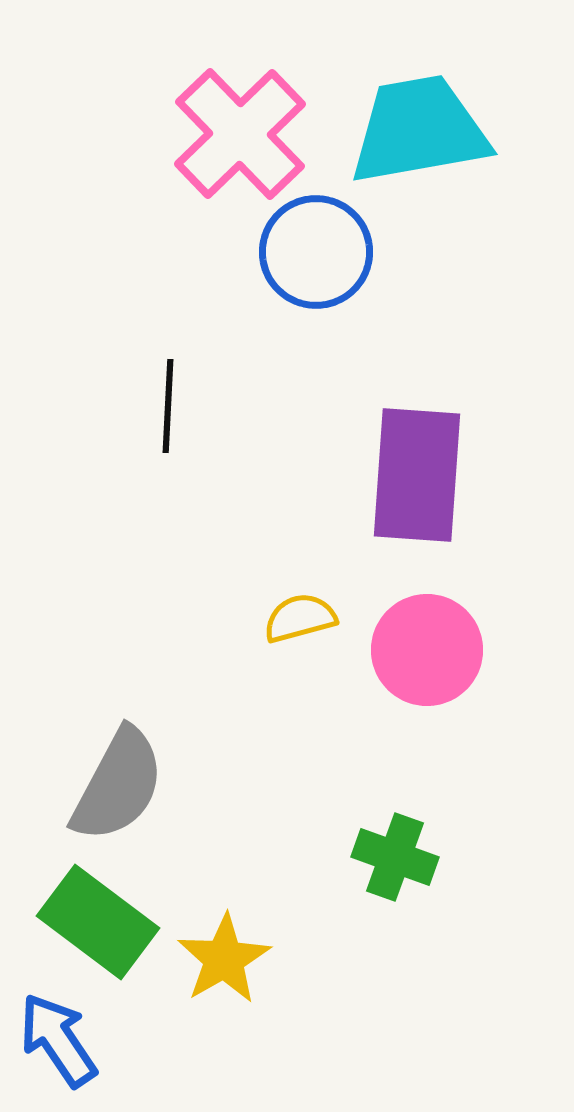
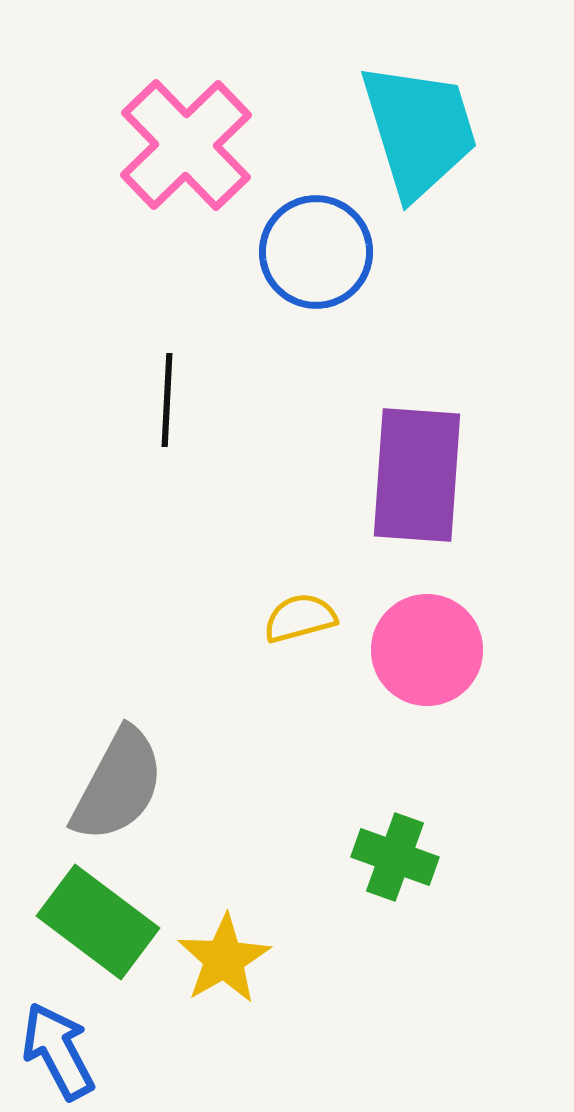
cyan trapezoid: rotated 83 degrees clockwise
pink cross: moved 54 px left, 11 px down
black line: moved 1 px left, 6 px up
blue arrow: moved 11 px down; rotated 6 degrees clockwise
